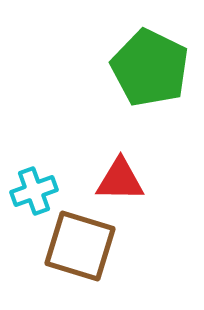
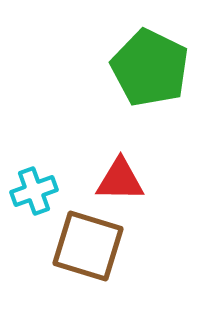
brown square: moved 8 px right
